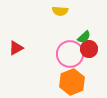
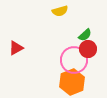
yellow semicircle: rotated 21 degrees counterclockwise
green semicircle: moved 1 px right, 2 px up
red circle: moved 1 px left
pink circle: moved 4 px right, 6 px down
